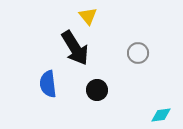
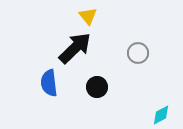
black arrow: rotated 102 degrees counterclockwise
blue semicircle: moved 1 px right, 1 px up
black circle: moved 3 px up
cyan diamond: rotated 20 degrees counterclockwise
